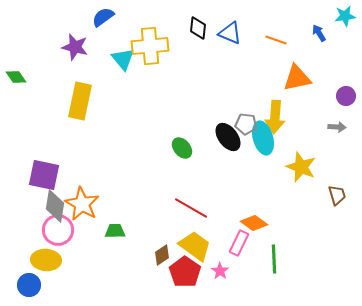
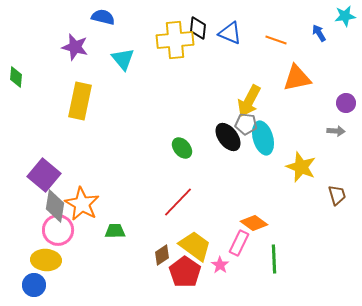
blue semicircle: rotated 50 degrees clockwise
yellow cross: moved 25 px right, 6 px up
green diamond: rotated 40 degrees clockwise
purple circle: moved 7 px down
yellow arrow: moved 26 px left, 16 px up; rotated 24 degrees clockwise
gray arrow: moved 1 px left, 4 px down
purple square: rotated 28 degrees clockwise
red line: moved 13 px left, 6 px up; rotated 76 degrees counterclockwise
pink star: moved 6 px up
blue circle: moved 5 px right
